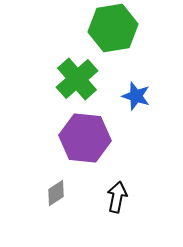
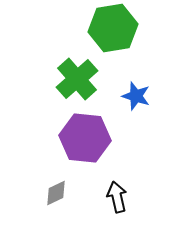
gray diamond: rotated 8 degrees clockwise
black arrow: rotated 24 degrees counterclockwise
